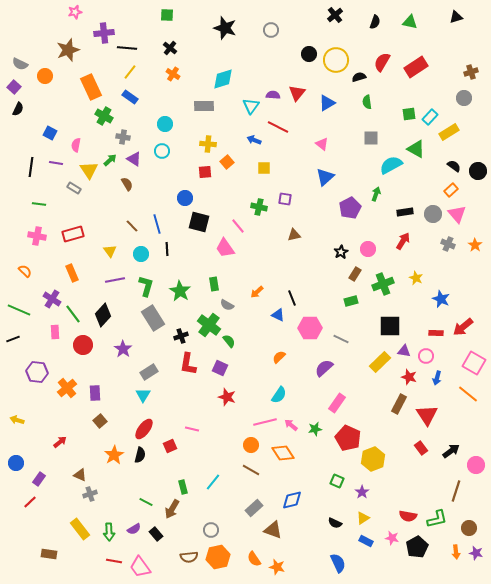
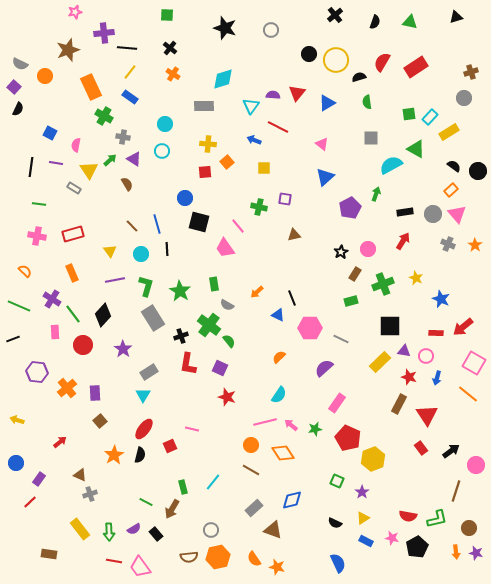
green line at (19, 310): moved 4 px up
